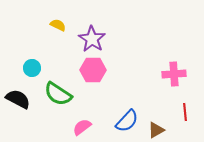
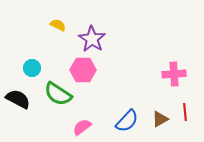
pink hexagon: moved 10 px left
brown triangle: moved 4 px right, 11 px up
